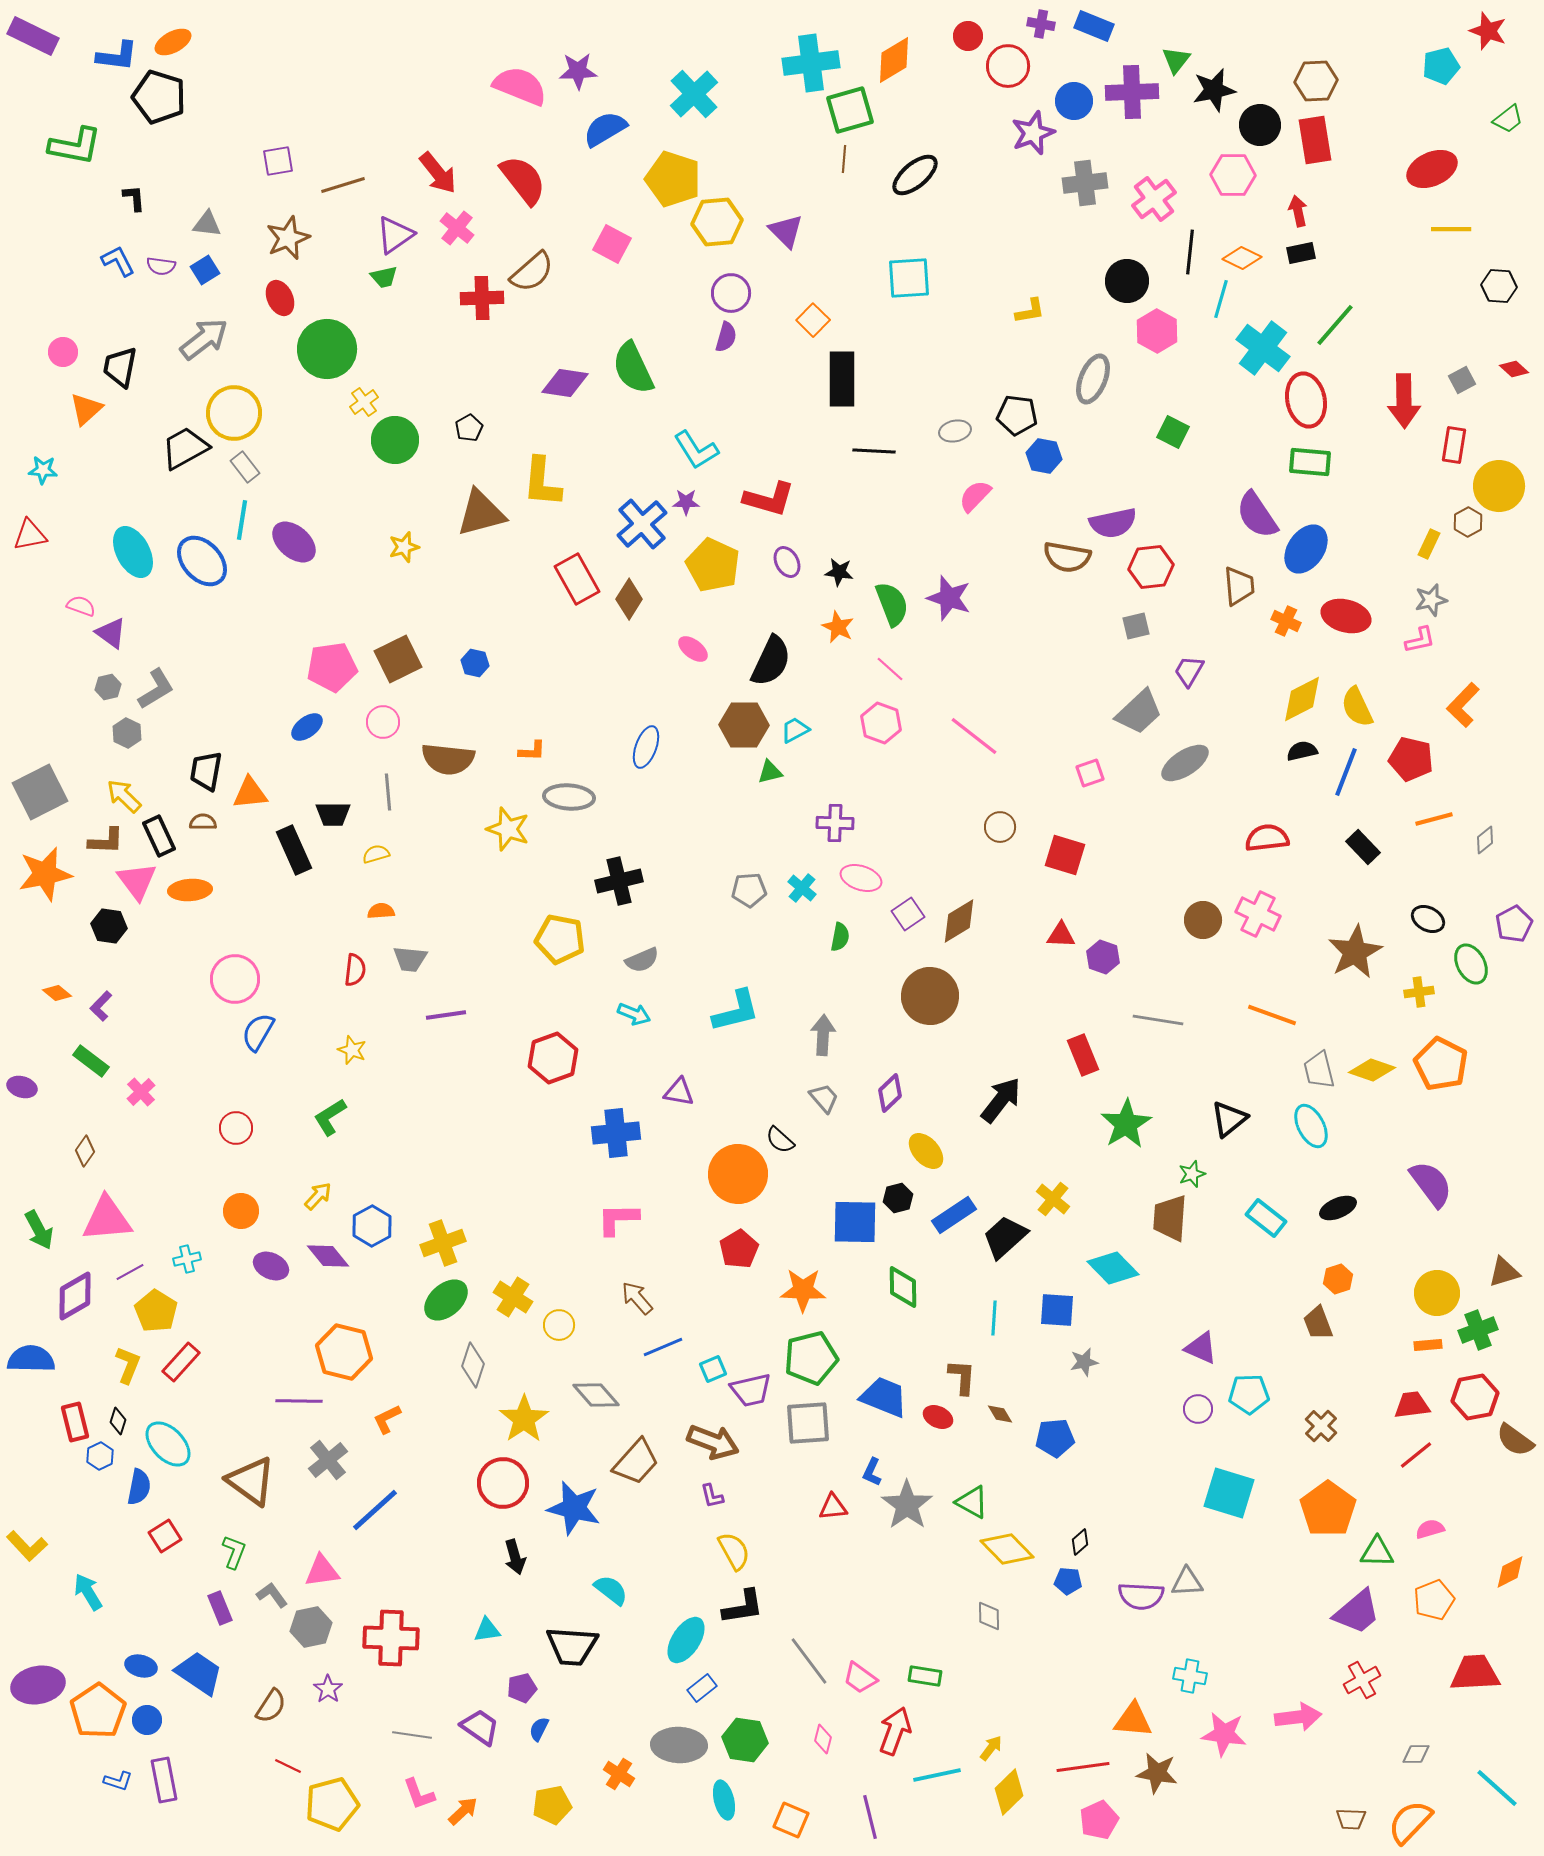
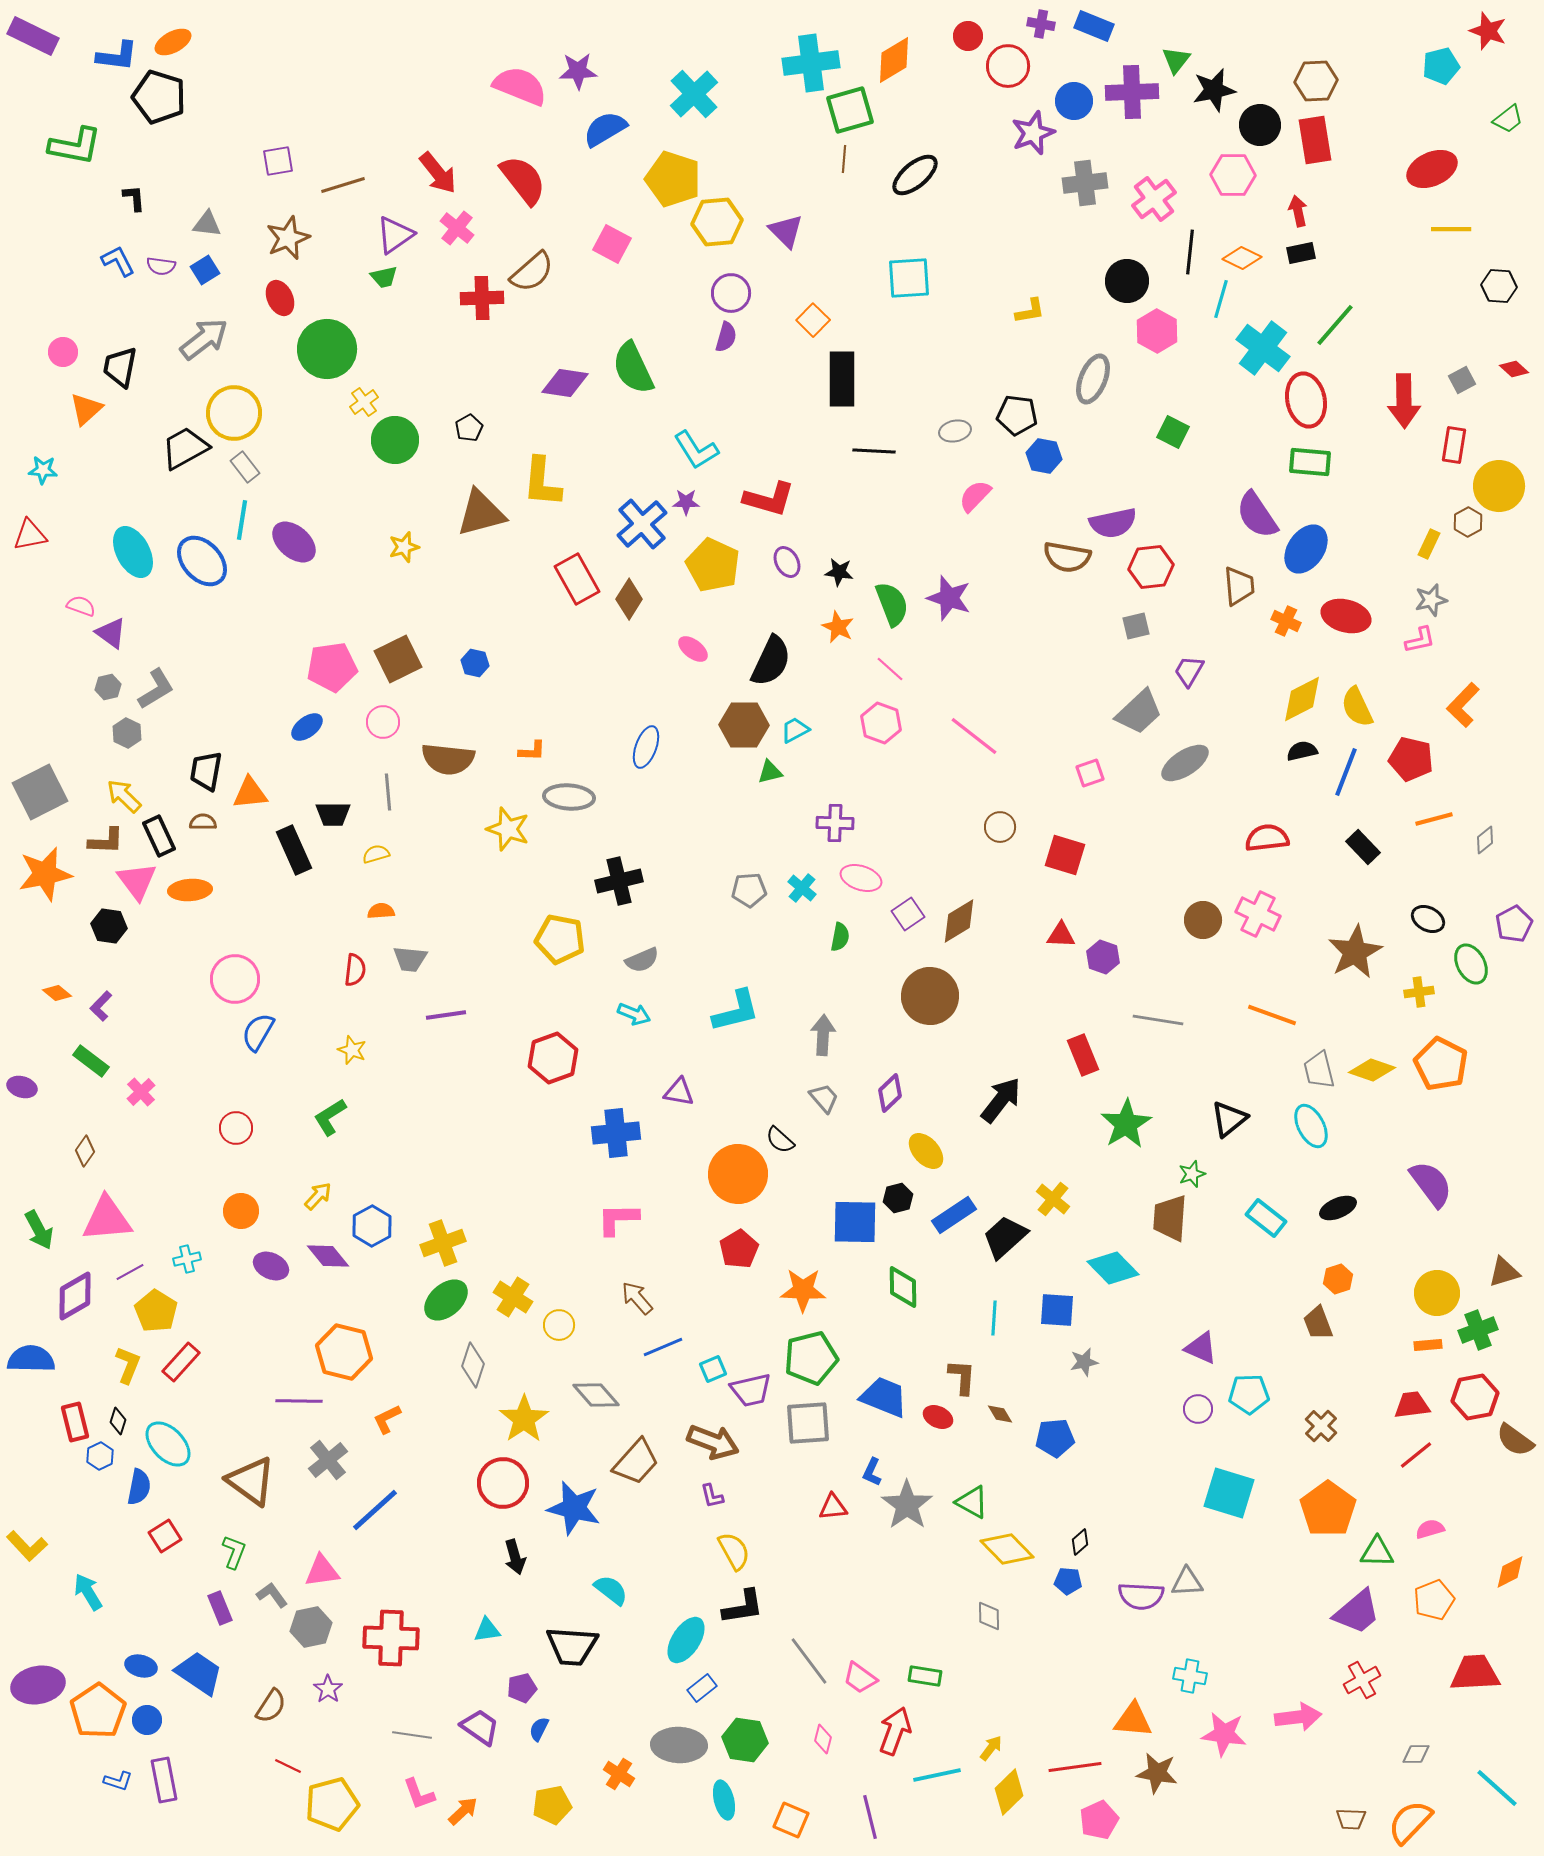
red line at (1083, 1767): moved 8 px left
